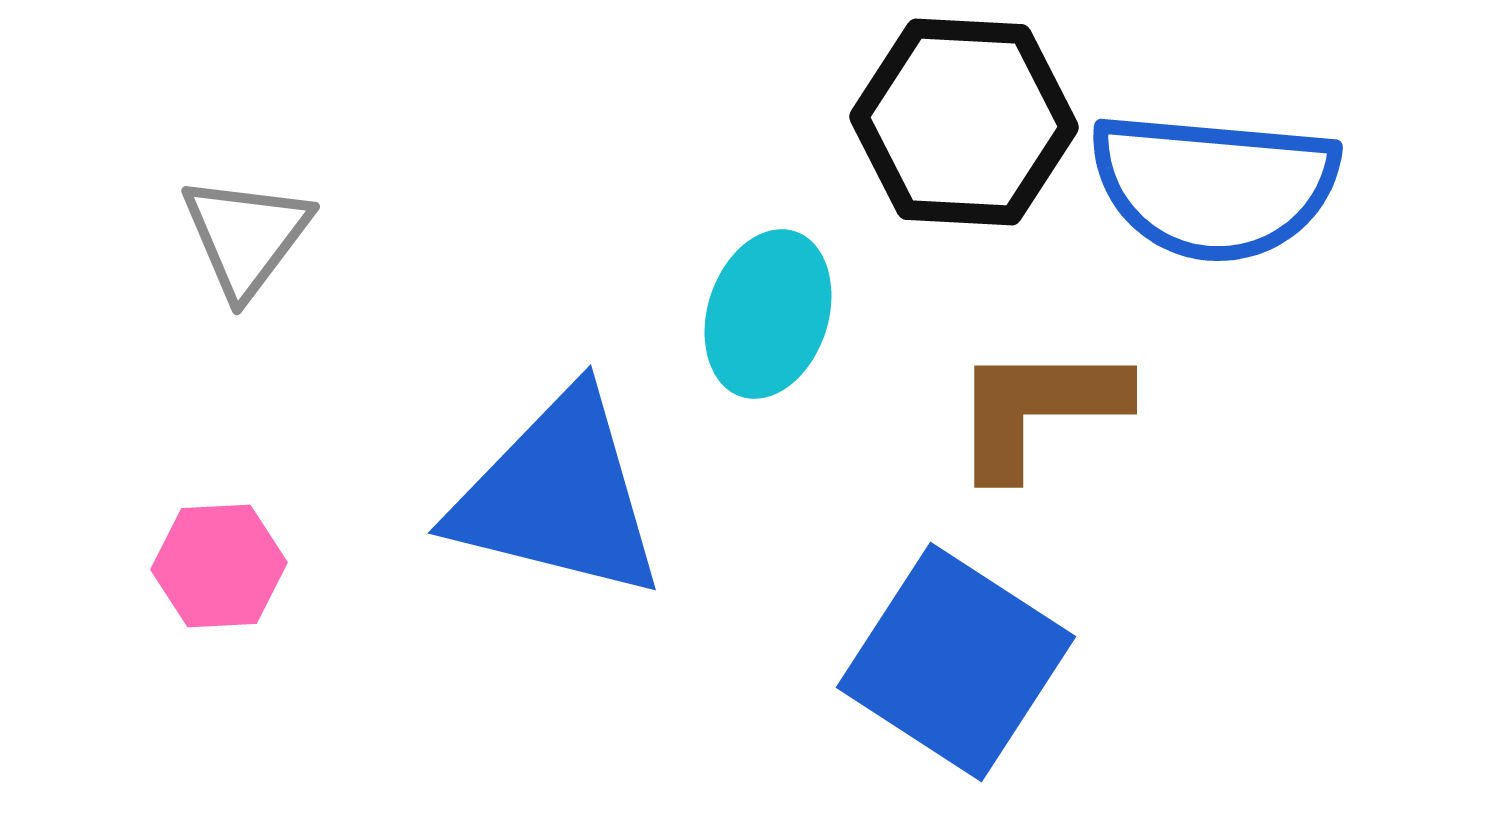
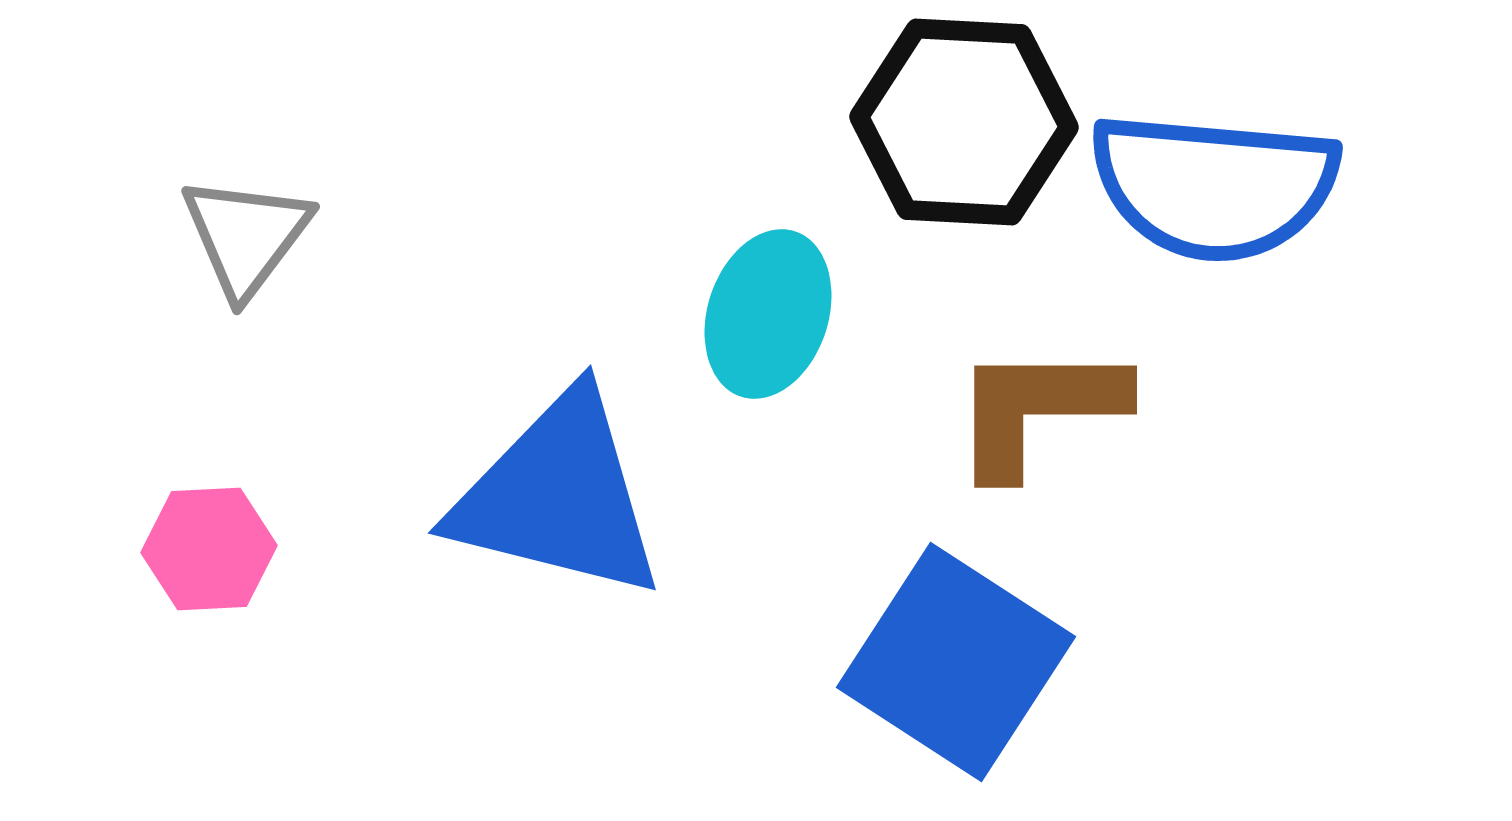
pink hexagon: moved 10 px left, 17 px up
